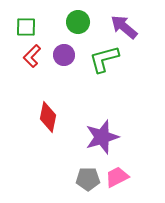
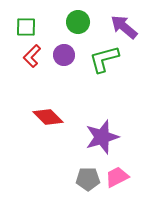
red diamond: rotated 56 degrees counterclockwise
